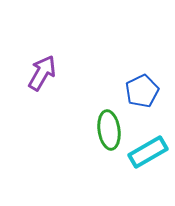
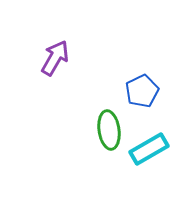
purple arrow: moved 13 px right, 15 px up
cyan rectangle: moved 1 px right, 3 px up
